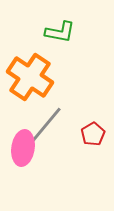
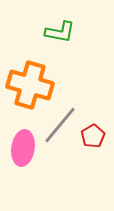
orange cross: moved 8 px down; rotated 18 degrees counterclockwise
gray line: moved 14 px right
red pentagon: moved 2 px down
